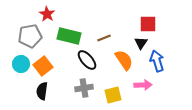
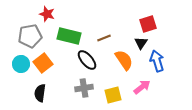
red star: rotated 14 degrees counterclockwise
red square: rotated 18 degrees counterclockwise
orange square: moved 3 px up
pink arrow: moved 1 px left, 2 px down; rotated 36 degrees counterclockwise
black semicircle: moved 2 px left, 2 px down
